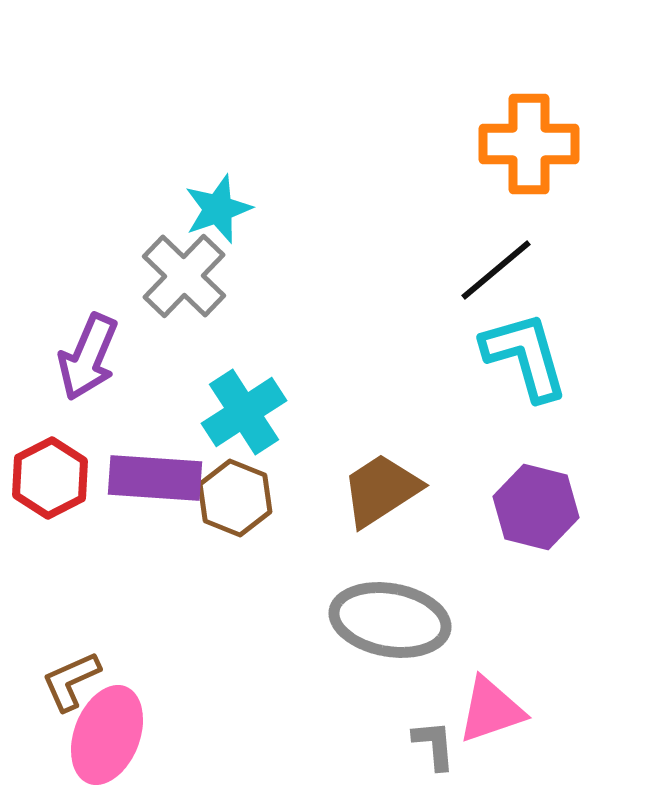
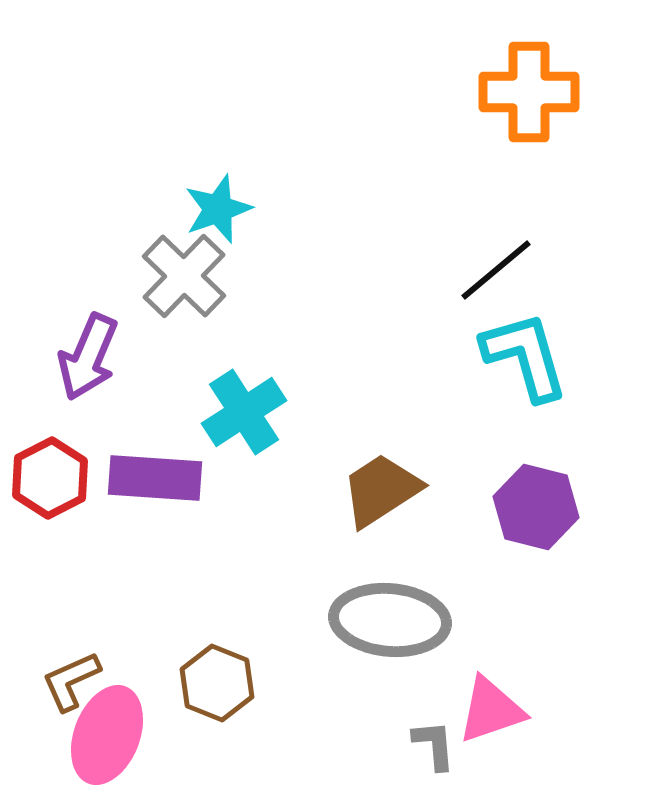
orange cross: moved 52 px up
brown hexagon: moved 18 px left, 185 px down
gray ellipse: rotated 5 degrees counterclockwise
